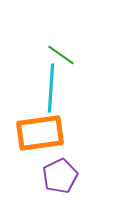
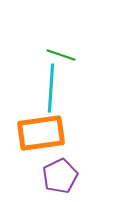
green line: rotated 16 degrees counterclockwise
orange rectangle: moved 1 px right
